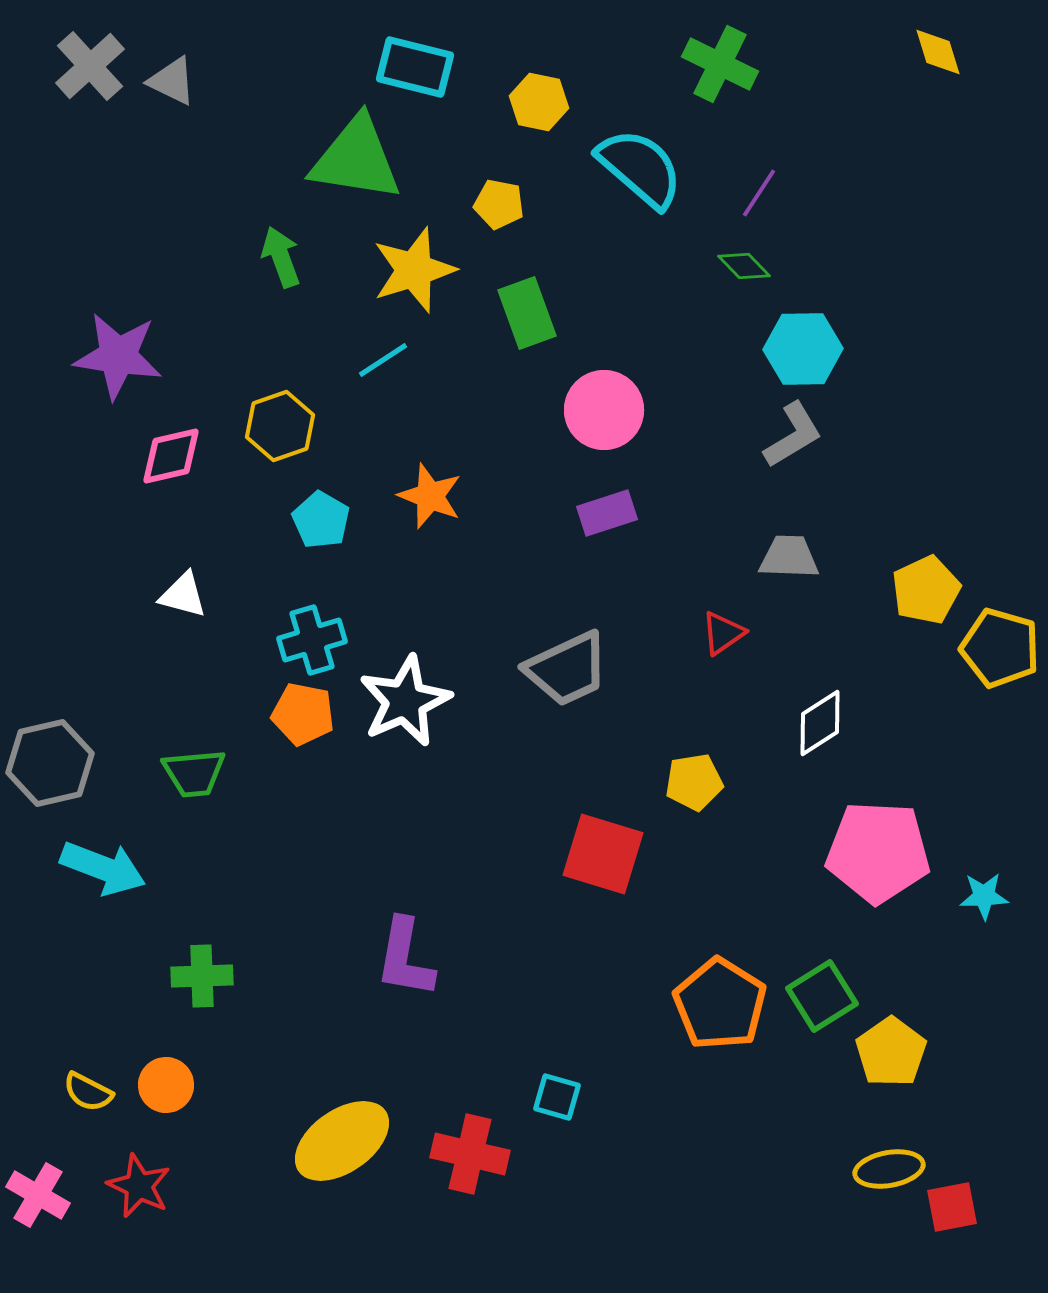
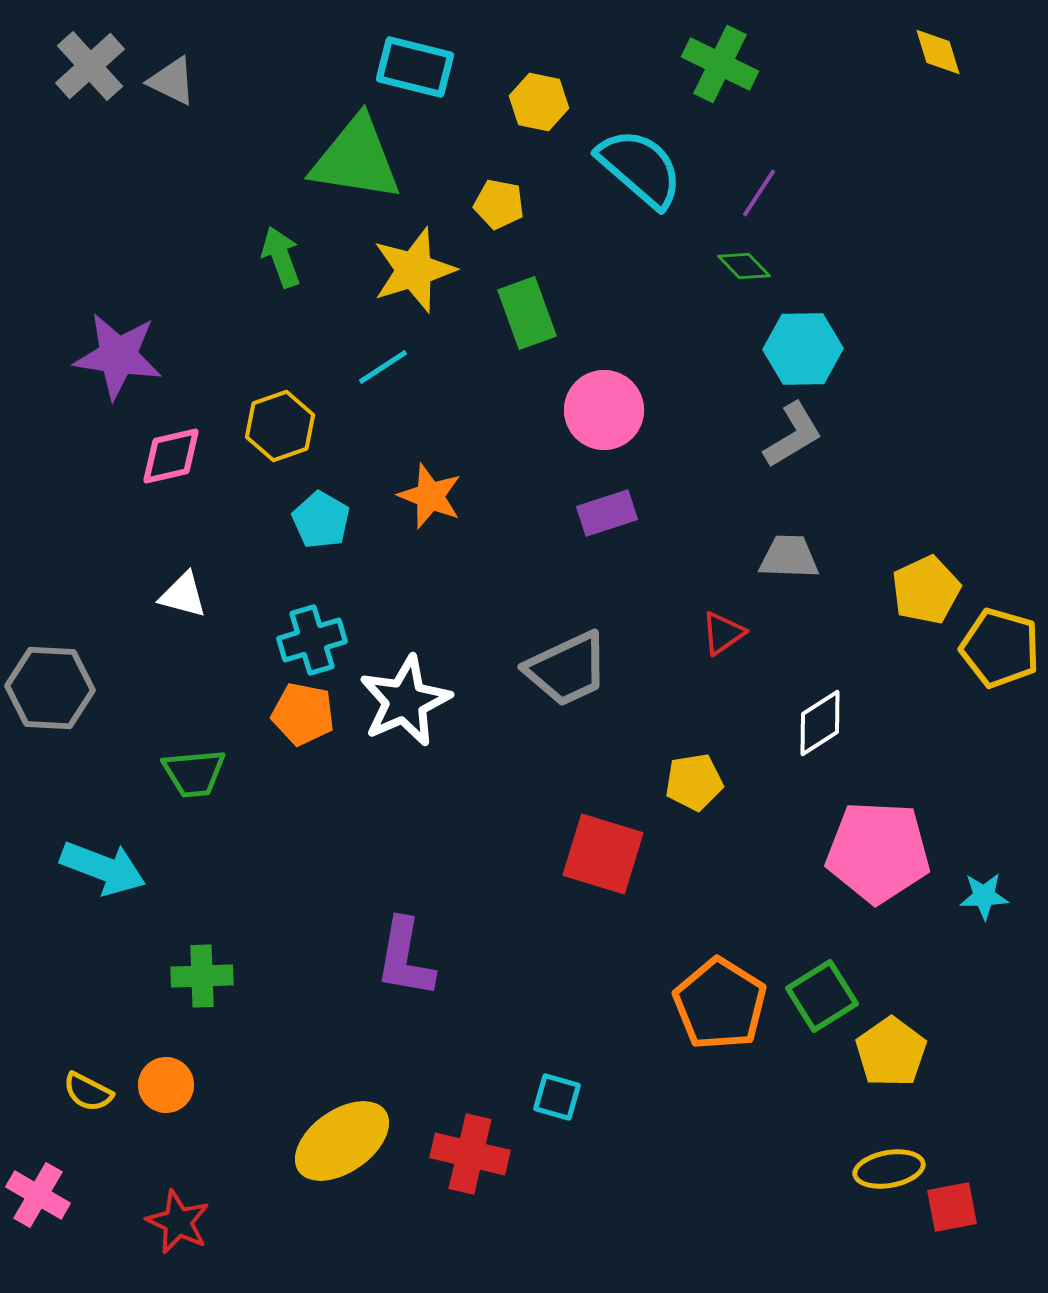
cyan line at (383, 360): moved 7 px down
gray hexagon at (50, 763): moved 75 px up; rotated 16 degrees clockwise
red star at (139, 1186): moved 39 px right, 36 px down
